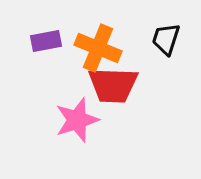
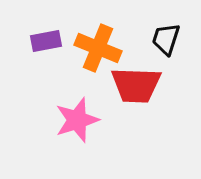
red trapezoid: moved 23 px right
